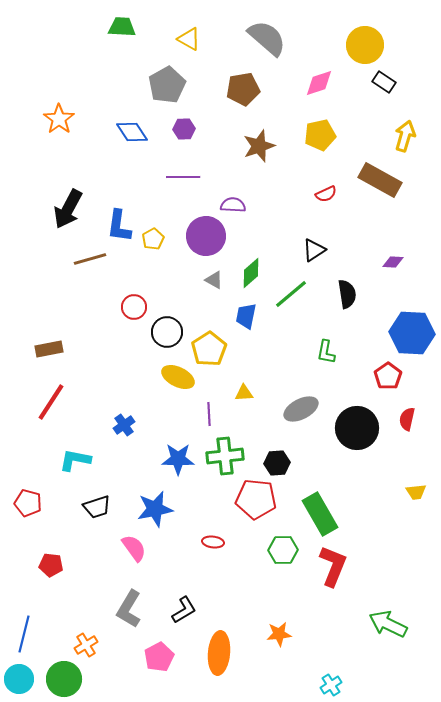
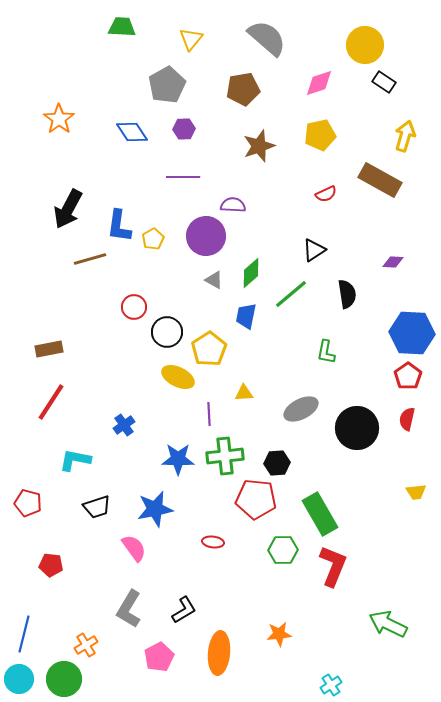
yellow triangle at (189, 39): moved 2 px right; rotated 40 degrees clockwise
red pentagon at (388, 376): moved 20 px right
